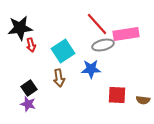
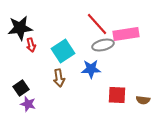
black square: moved 8 px left
